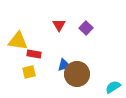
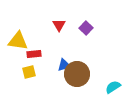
red rectangle: rotated 16 degrees counterclockwise
